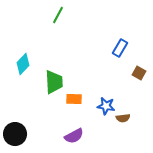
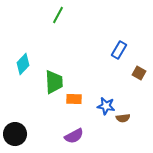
blue rectangle: moved 1 px left, 2 px down
